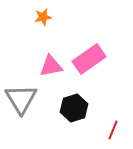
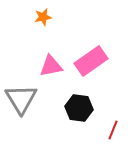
pink rectangle: moved 2 px right, 2 px down
black hexagon: moved 5 px right; rotated 24 degrees clockwise
